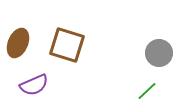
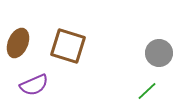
brown square: moved 1 px right, 1 px down
